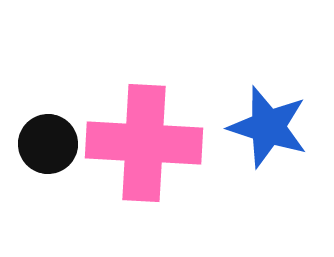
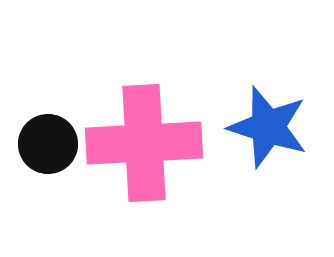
pink cross: rotated 6 degrees counterclockwise
